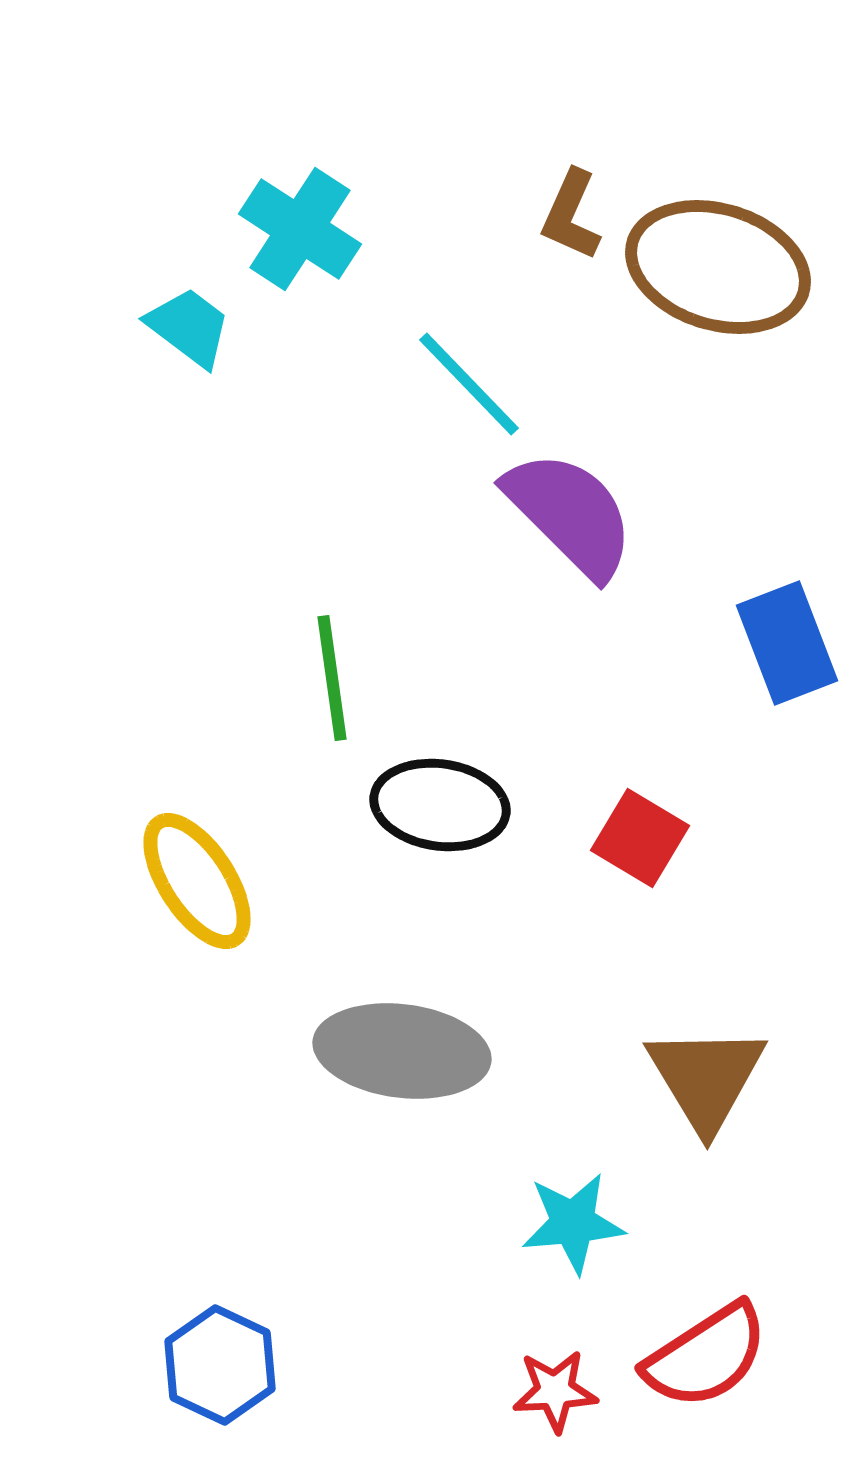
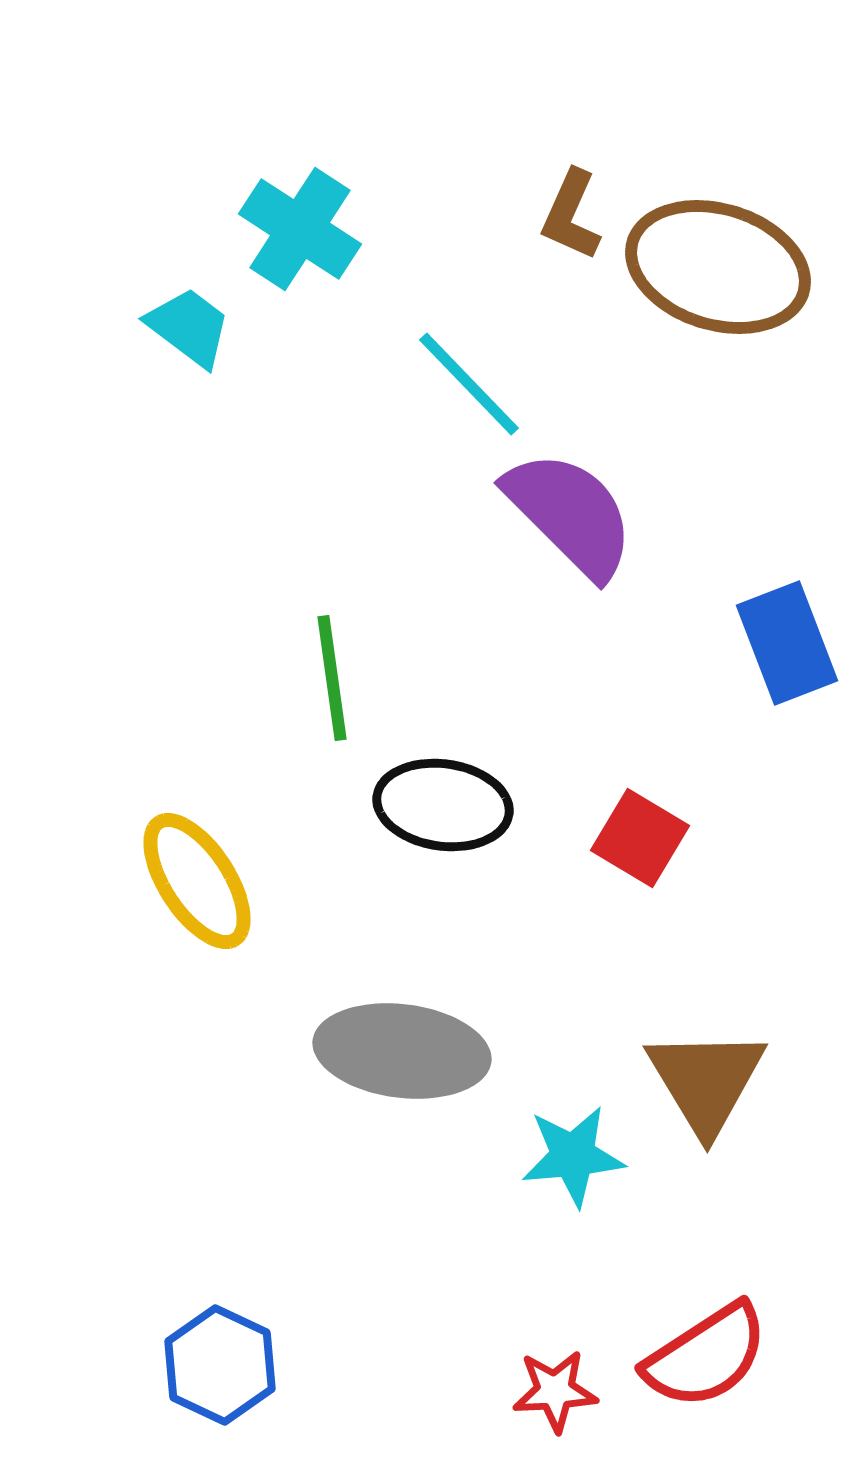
black ellipse: moved 3 px right
brown triangle: moved 3 px down
cyan star: moved 67 px up
